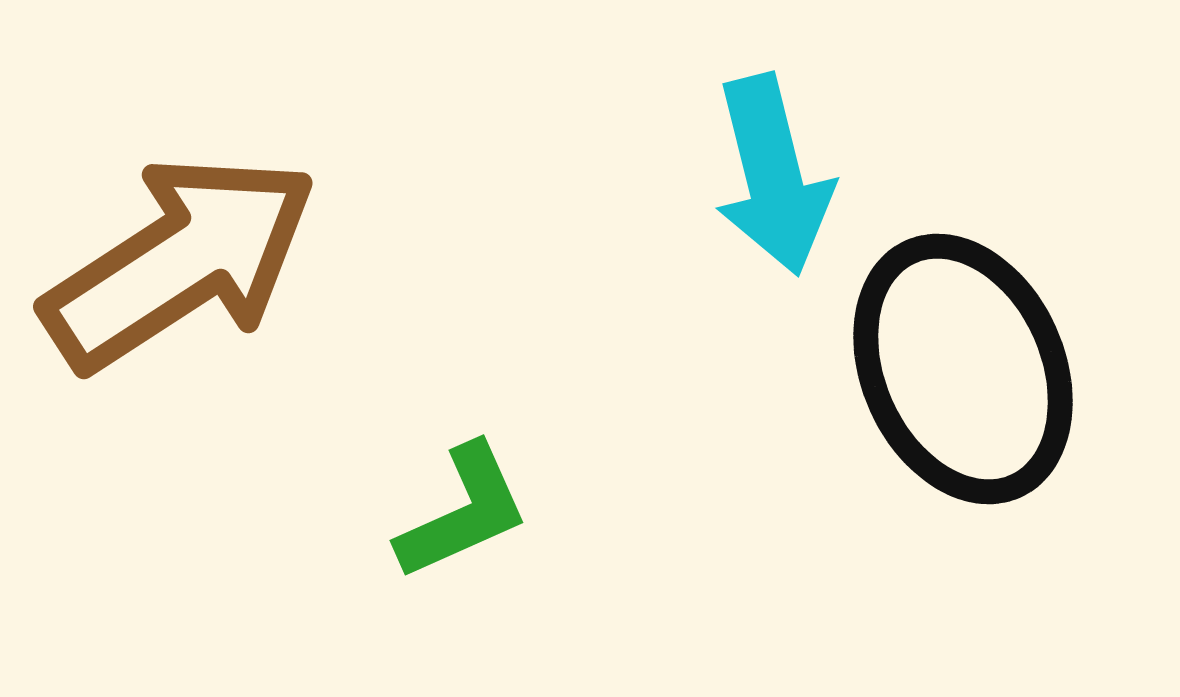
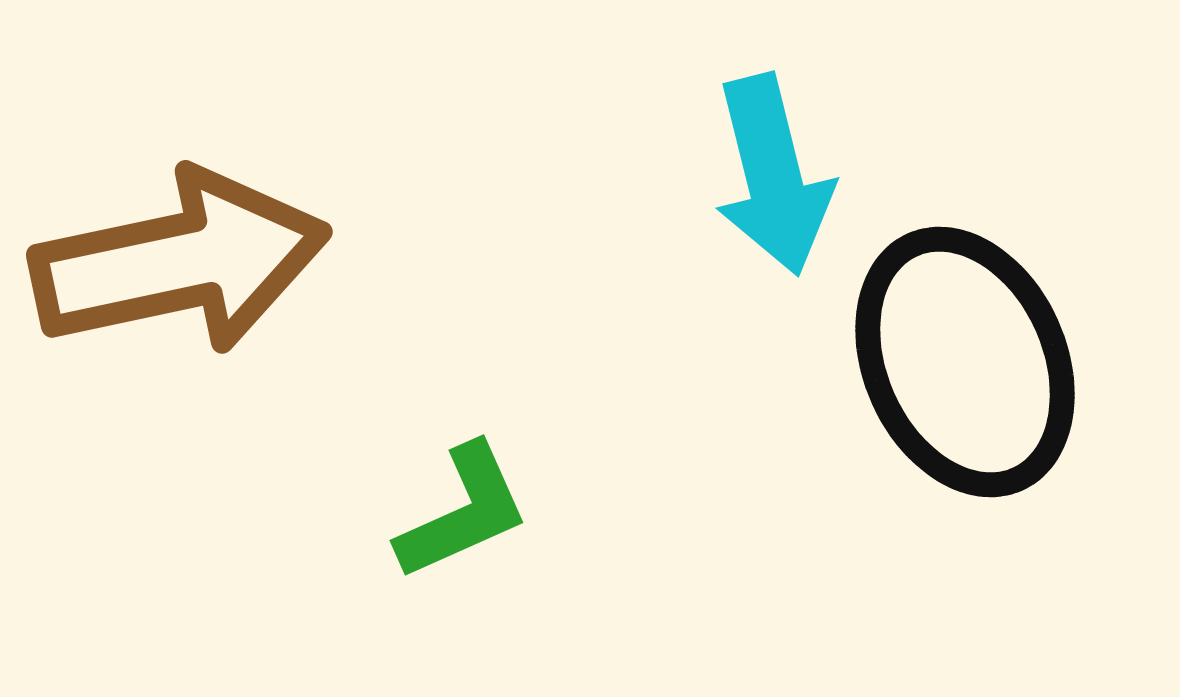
brown arrow: rotated 21 degrees clockwise
black ellipse: moved 2 px right, 7 px up
